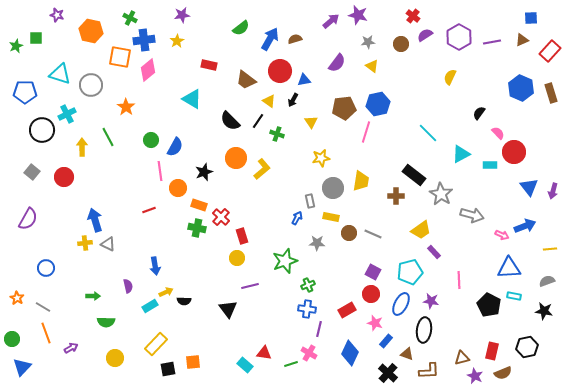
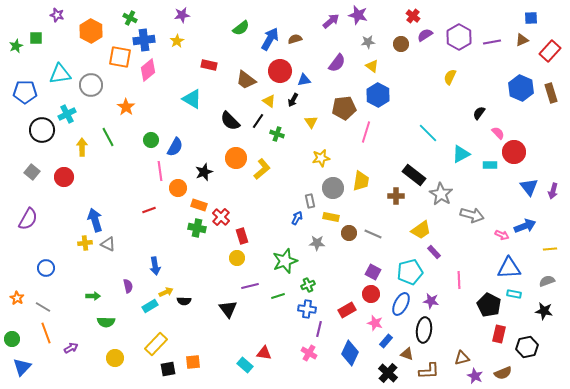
orange hexagon at (91, 31): rotated 15 degrees clockwise
cyan triangle at (60, 74): rotated 25 degrees counterclockwise
blue hexagon at (378, 104): moved 9 px up; rotated 20 degrees counterclockwise
cyan rectangle at (514, 296): moved 2 px up
red rectangle at (492, 351): moved 7 px right, 17 px up
green line at (291, 364): moved 13 px left, 68 px up
